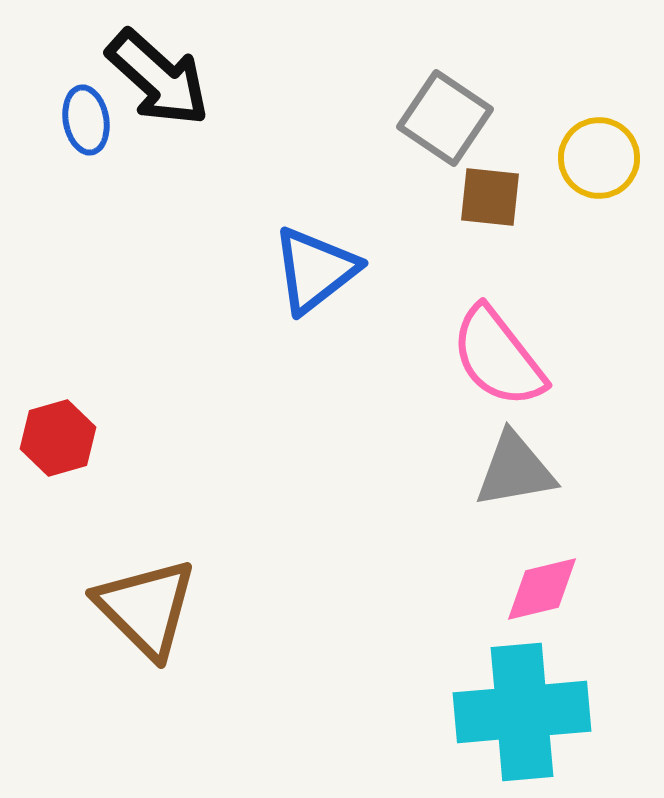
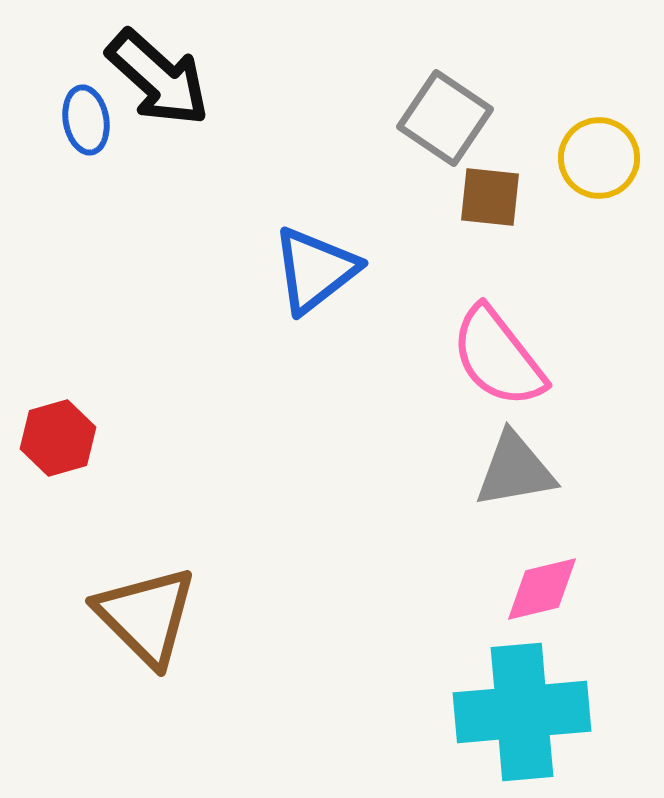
brown triangle: moved 8 px down
